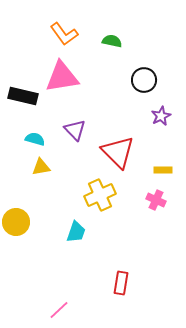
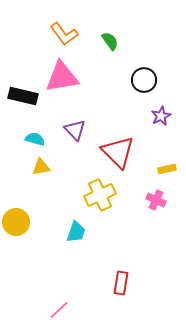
green semicircle: moved 2 px left; rotated 42 degrees clockwise
yellow rectangle: moved 4 px right, 1 px up; rotated 12 degrees counterclockwise
